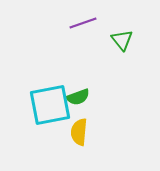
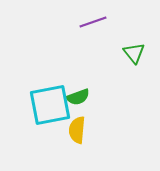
purple line: moved 10 px right, 1 px up
green triangle: moved 12 px right, 13 px down
yellow semicircle: moved 2 px left, 2 px up
